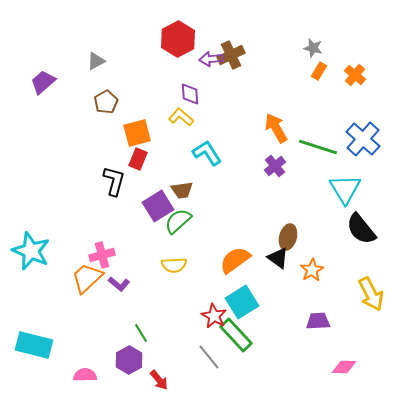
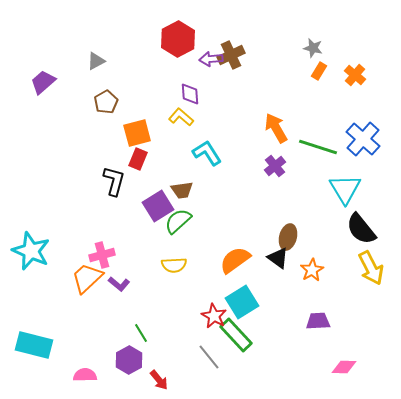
yellow arrow at (371, 294): moved 26 px up
